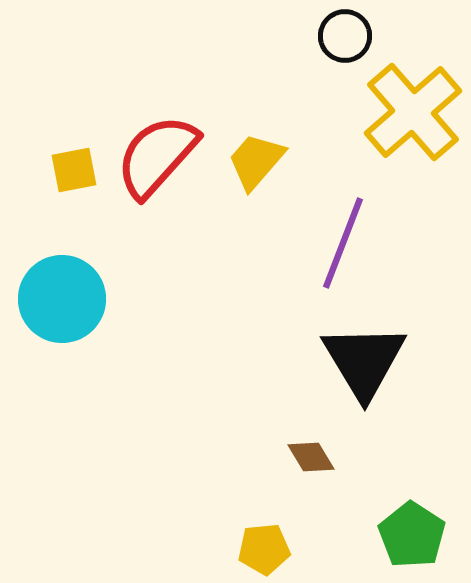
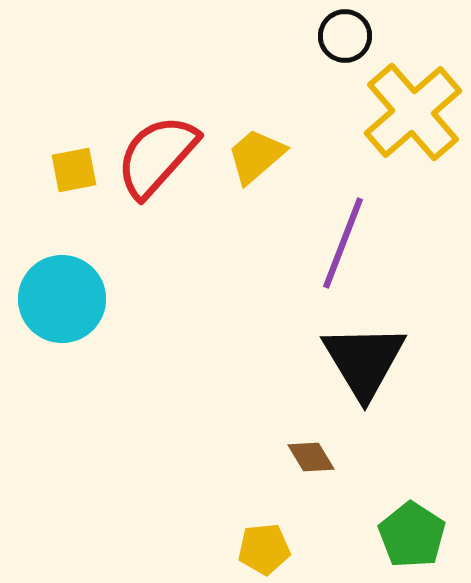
yellow trapezoid: moved 5 px up; rotated 8 degrees clockwise
